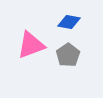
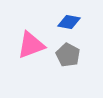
gray pentagon: rotated 10 degrees counterclockwise
